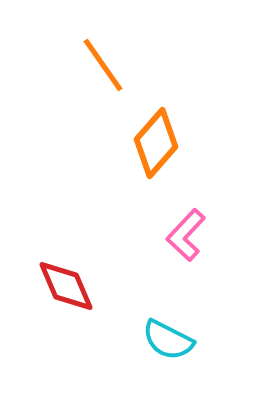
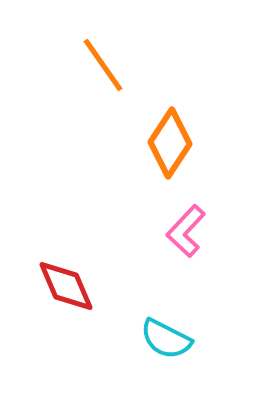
orange diamond: moved 14 px right; rotated 8 degrees counterclockwise
pink L-shape: moved 4 px up
cyan semicircle: moved 2 px left, 1 px up
